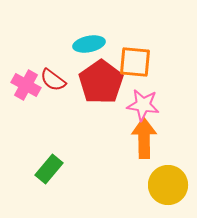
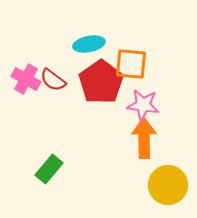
orange square: moved 4 px left, 2 px down
pink cross: moved 6 px up
